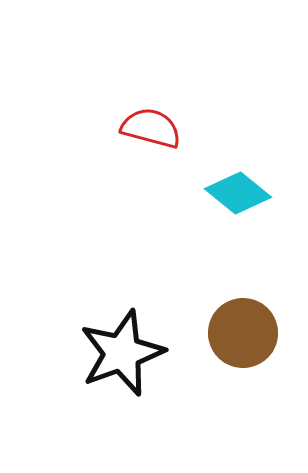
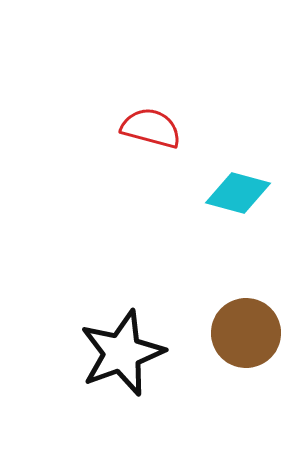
cyan diamond: rotated 24 degrees counterclockwise
brown circle: moved 3 px right
